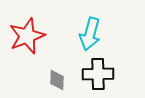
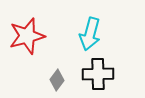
red star: rotated 6 degrees clockwise
gray diamond: rotated 35 degrees clockwise
